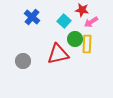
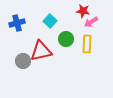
red star: moved 1 px right, 1 px down
blue cross: moved 15 px left, 6 px down; rotated 35 degrees clockwise
cyan square: moved 14 px left
green circle: moved 9 px left
red triangle: moved 17 px left, 3 px up
